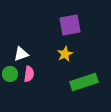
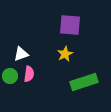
purple square: rotated 15 degrees clockwise
green circle: moved 2 px down
